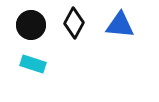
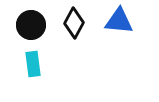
blue triangle: moved 1 px left, 4 px up
cyan rectangle: rotated 65 degrees clockwise
